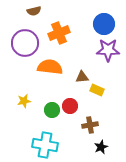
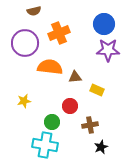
brown triangle: moved 7 px left
green circle: moved 12 px down
